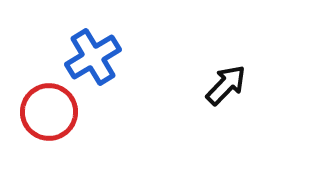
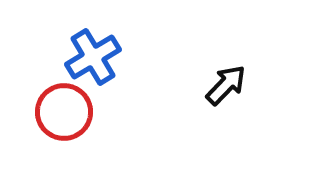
red circle: moved 15 px right
